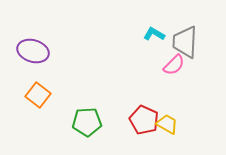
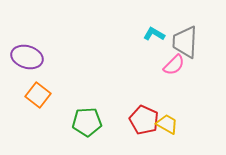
purple ellipse: moved 6 px left, 6 px down
